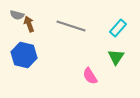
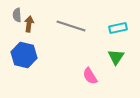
gray semicircle: rotated 72 degrees clockwise
brown arrow: rotated 28 degrees clockwise
cyan rectangle: rotated 36 degrees clockwise
